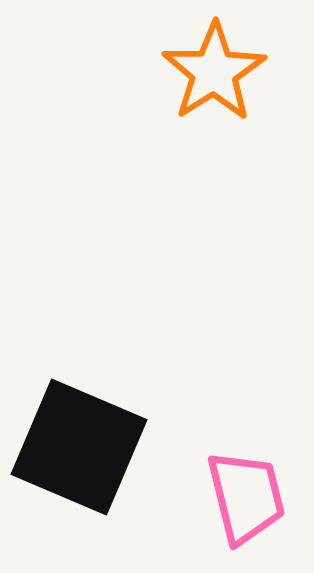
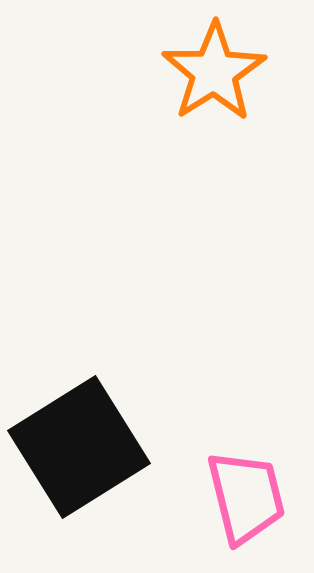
black square: rotated 35 degrees clockwise
